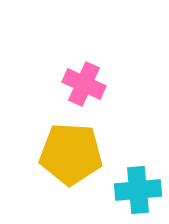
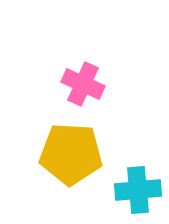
pink cross: moved 1 px left
